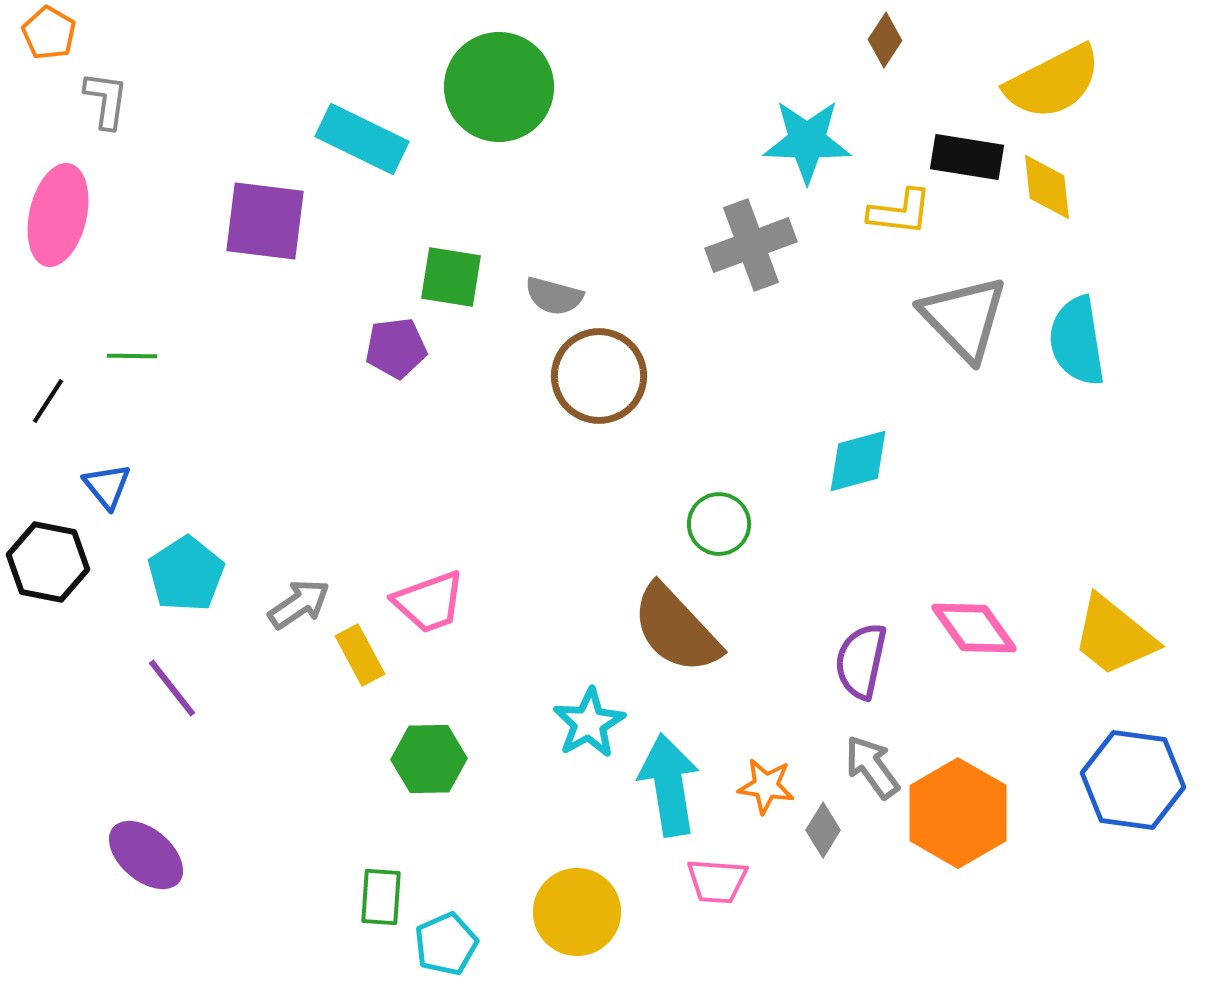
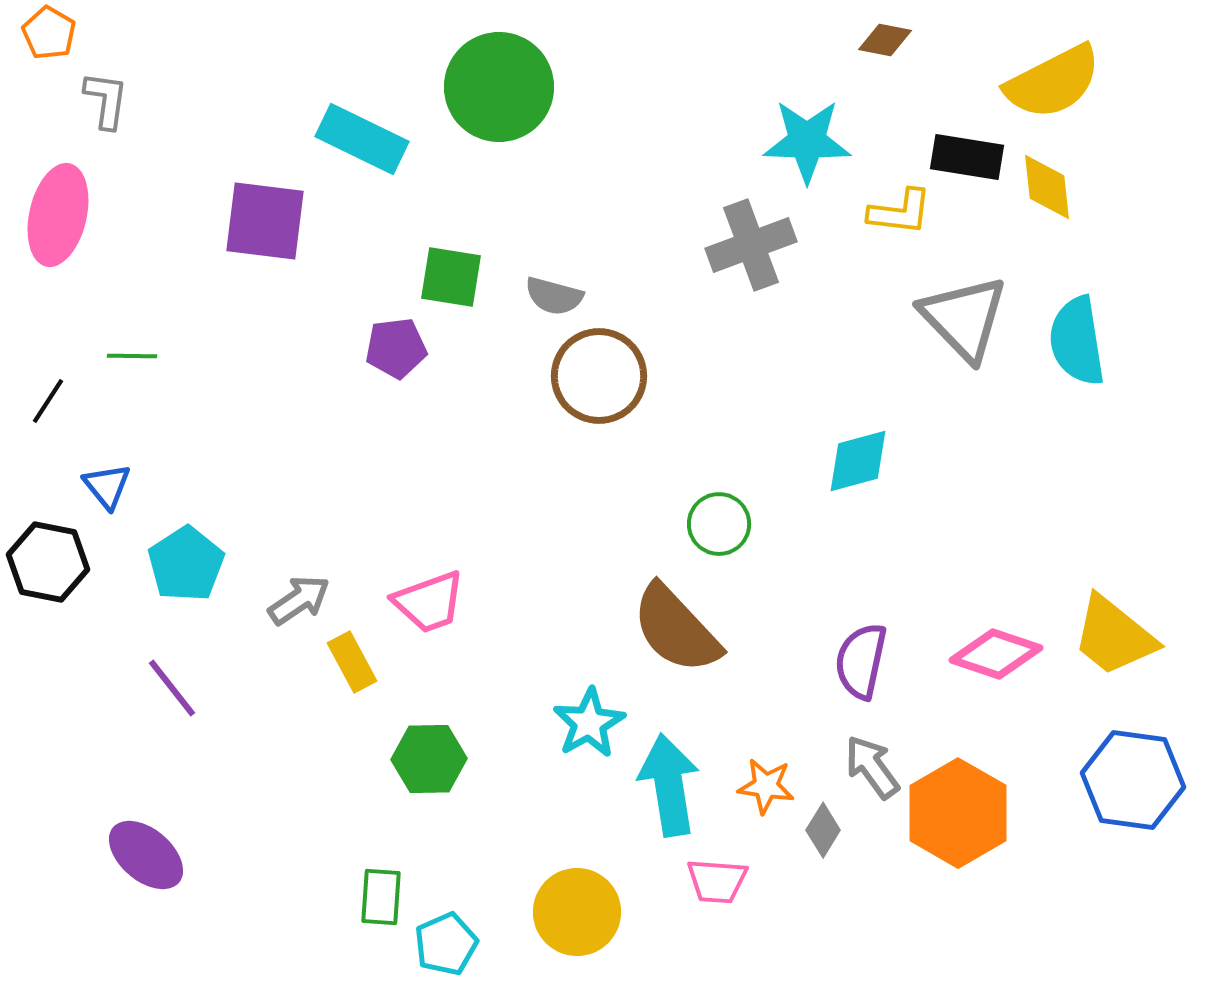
brown diamond at (885, 40): rotated 68 degrees clockwise
cyan pentagon at (186, 574): moved 10 px up
gray arrow at (299, 604): moved 4 px up
pink diamond at (974, 628): moved 22 px right, 26 px down; rotated 36 degrees counterclockwise
yellow rectangle at (360, 655): moved 8 px left, 7 px down
